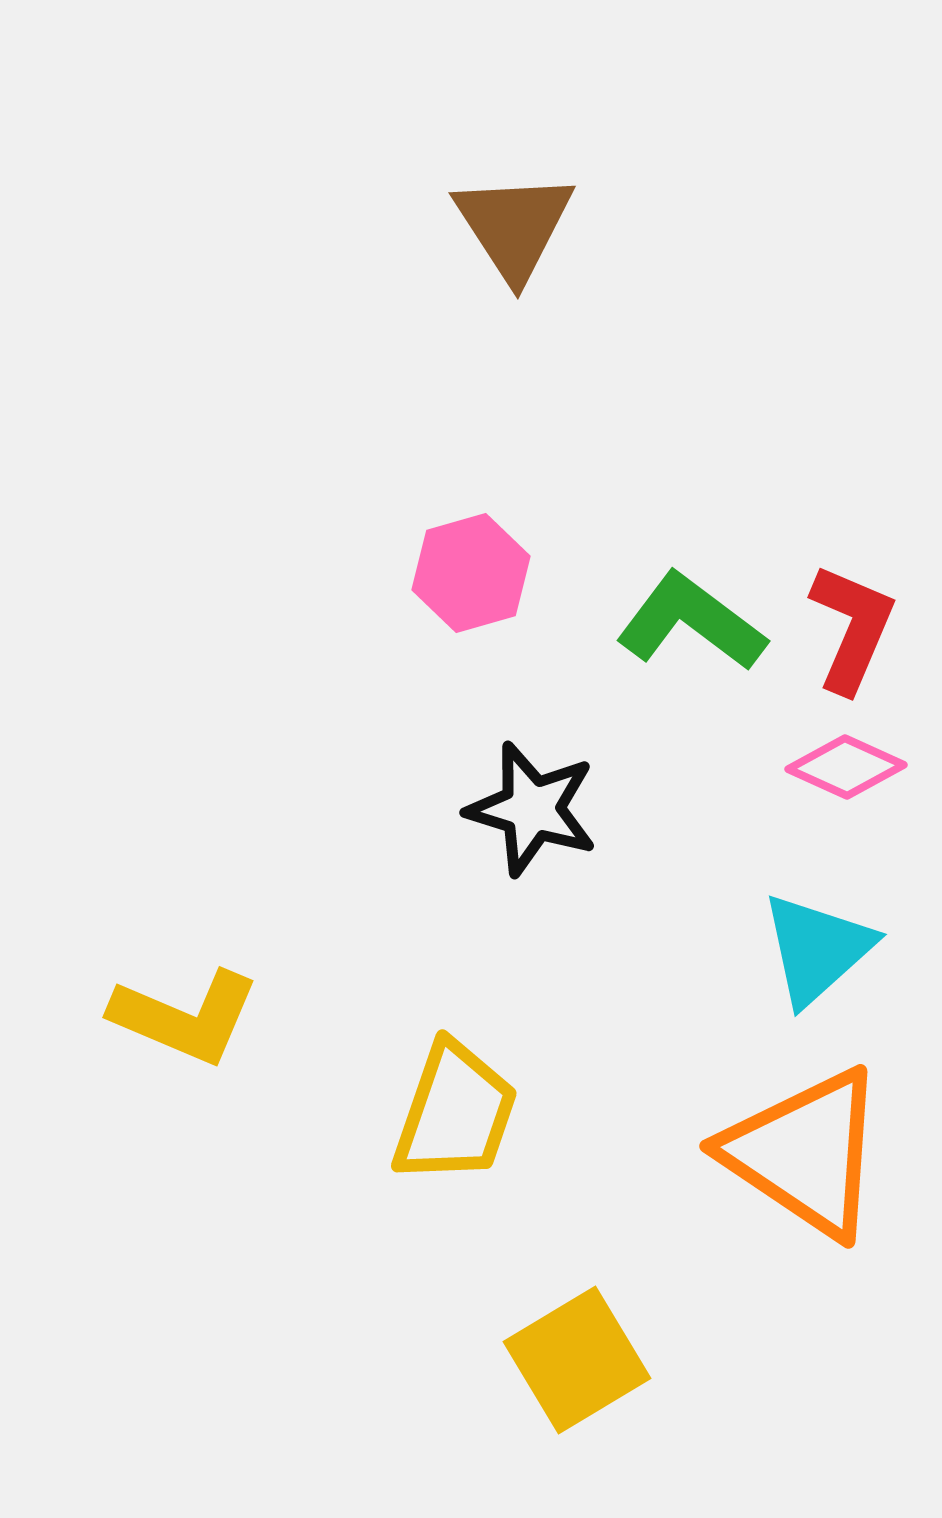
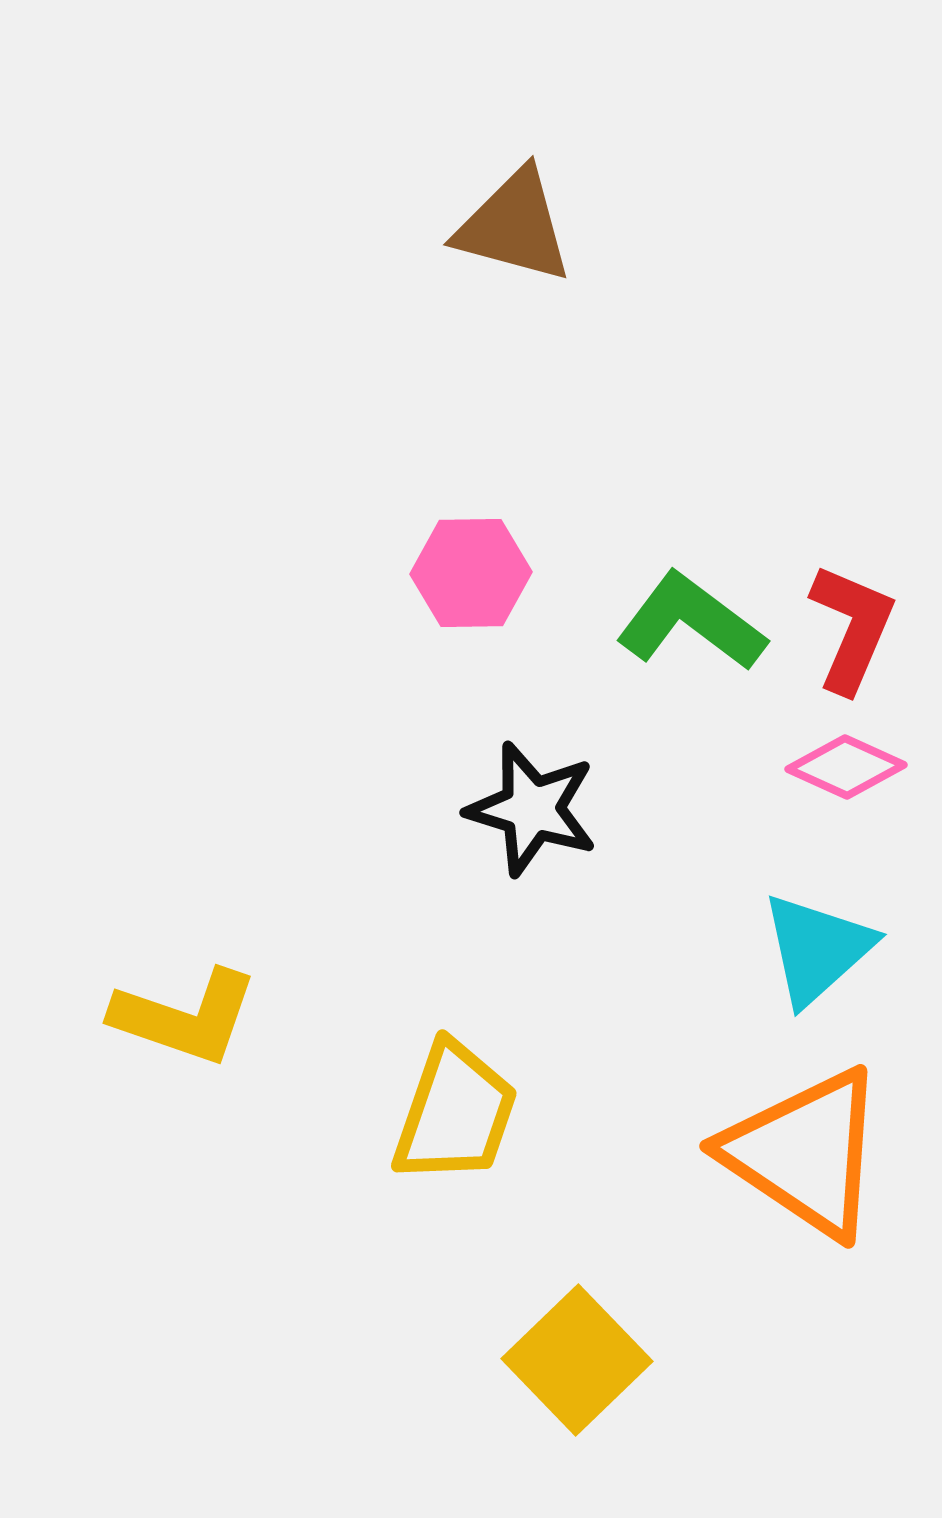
brown triangle: rotated 42 degrees counterclockwise
pink hexagon: rotated 15 degrees clockwise
yellow L-shape: rotated 4 degrees counterclockwise
yellow square: rotated 13 degrees counterclockwise
